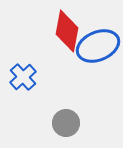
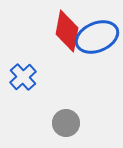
blue ellipse: moved 1 px left, 9 px up
